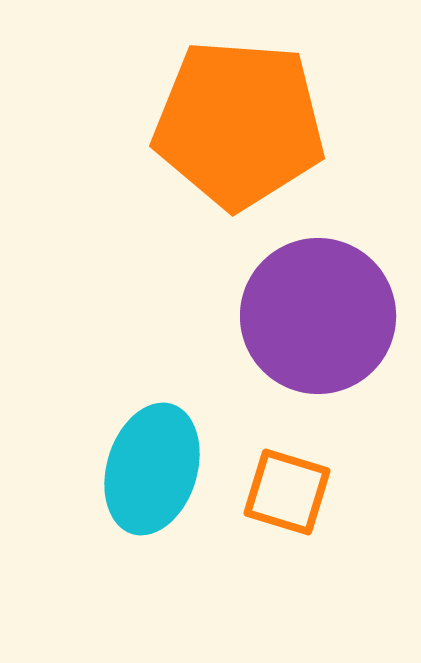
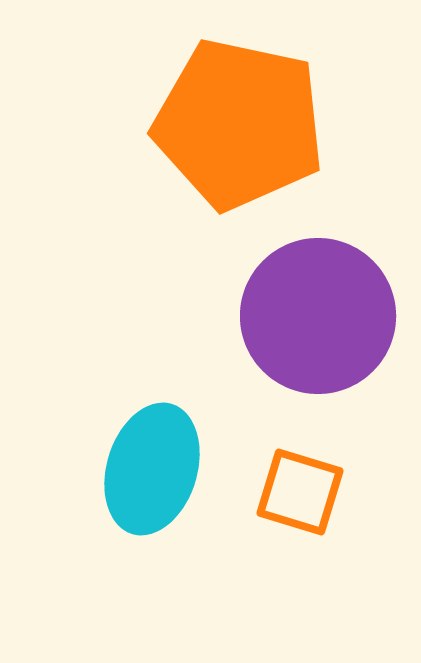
orange pentagon: rotated 8 degrees clockwise
orange square: moved 13 px right
